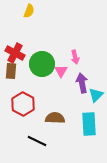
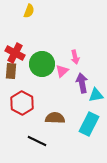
pink triangle: moved 1 px right; rotated 16 degrees clockwise
cyan triangle: rotated 35 degrees clockwise
red hexagon: moved 1 px left, 1 px up
cyan rectangle: rotated 30 degrees clockwise
